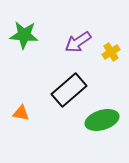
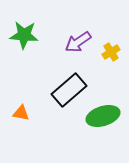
green ellipse: moved 1 px right, 4 px up
